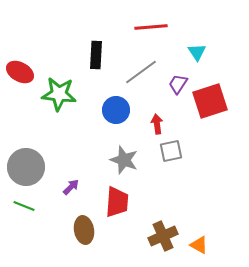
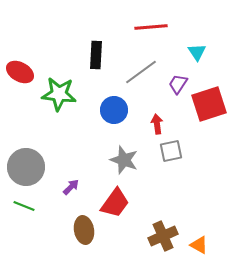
red square: moved 1 px left, 3 px down
blue circle: moved 2 px left
red trapezoid: moved 2 px left, 1 px down; rotated 32 degrees clockwise
